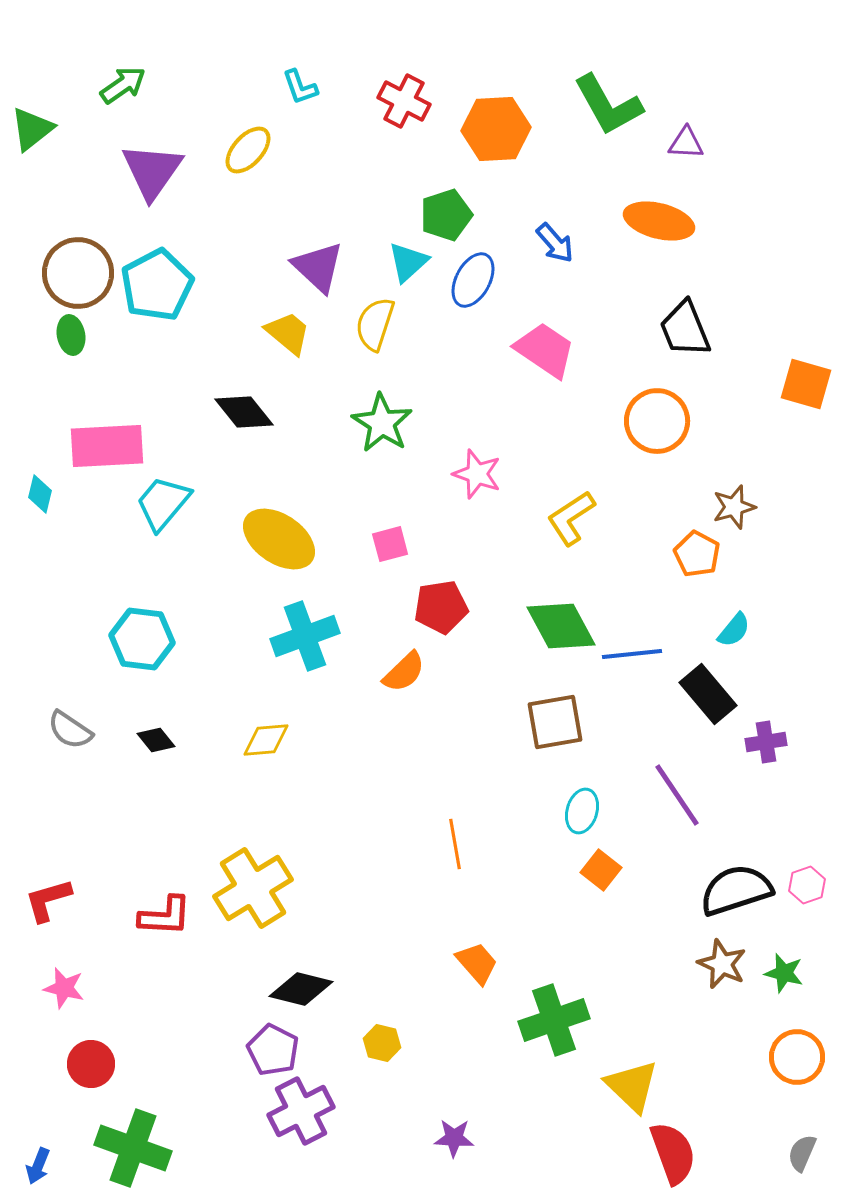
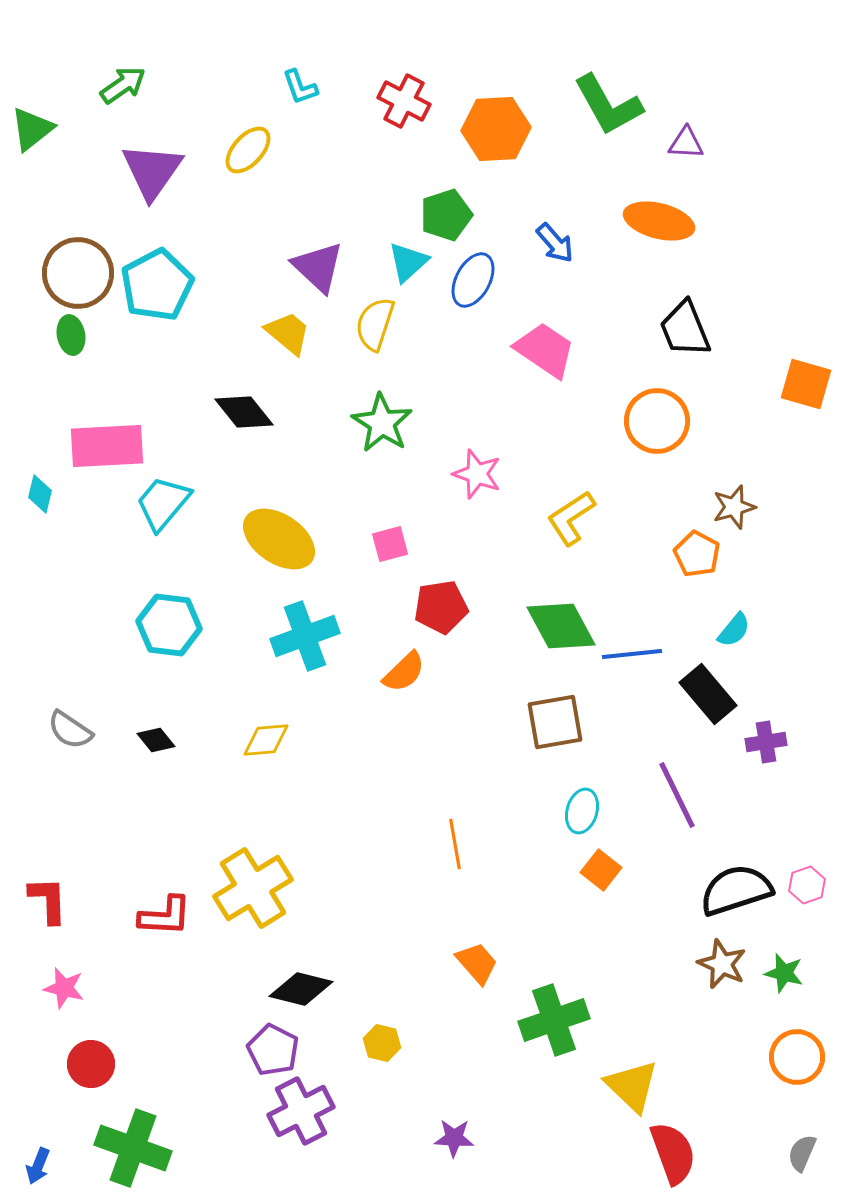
cyan hexagon at (142, 639): moved 27 px right, 14 px up
purple line at (677, 795): rotated 8 degrees clockwise
red L-shape at (48, 900): rotated 104 degrees clockwise
